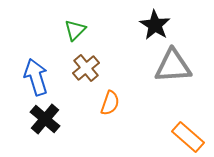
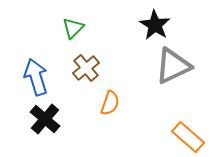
green triangle: moved 2 px left, 2 px up
gray triangle: rotated 21 degrees counterclockwise
